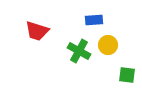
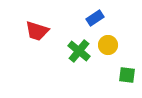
blue rectangle: moved 1 px right, 2 px up; rotated 30 degrees counterclockwise
green cross: rotated 10 degrees clockwise
